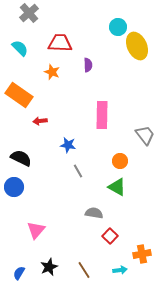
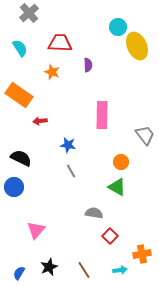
cyan semicircle: rotated 12 degrees clockwise
orange circle: moved 1 px right, 1 px down
gray line: moved 7 px left
